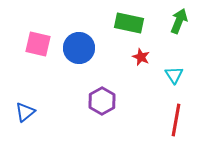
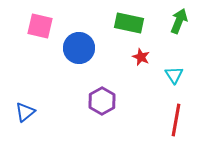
pink square: moved 2 px right, 18 px up
